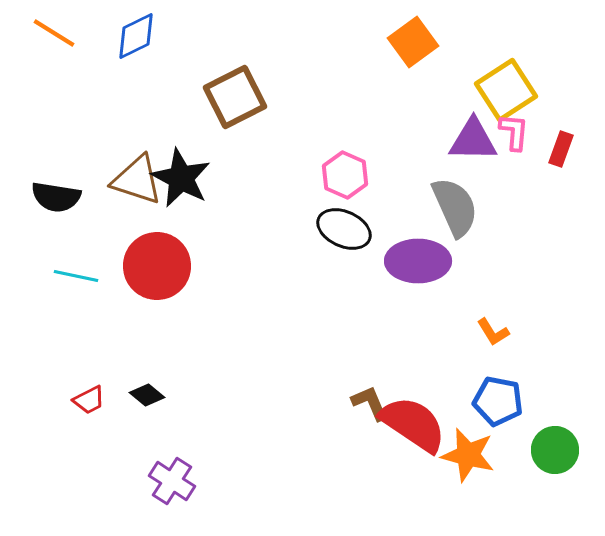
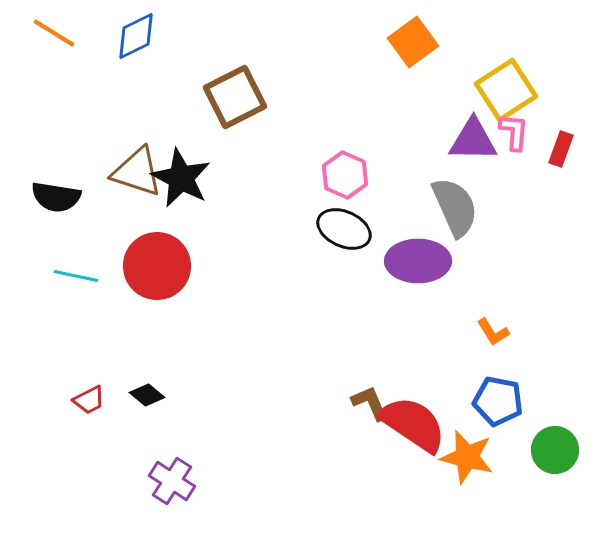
brown triangle: moved 8 px up
orange star: moved 1 px left, 2 px down
